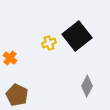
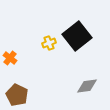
gray diamond: rotated 55 degrees clockwise
